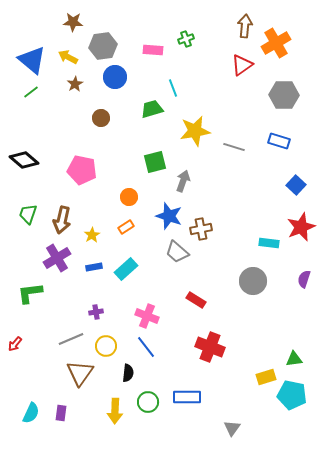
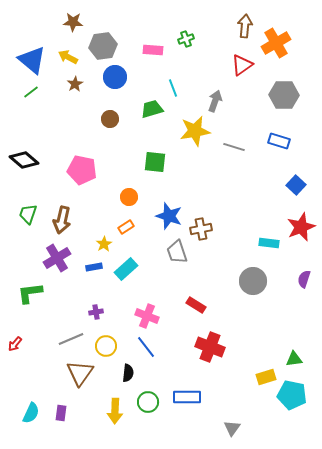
brown circle at (101, 118): moved 9 px right, 1 px down
green square at (155, 162): rotated 20 degrees clockwise
gray arrow at (183, 181): moved 32 px right, 80 px up
yellow star at (92, 235): moved 12 px right, 9 px down
gray trapezoid at (177, 252): rotated 30 degrees clockwise
red rectangle at (196, 300): moved 5 px down
